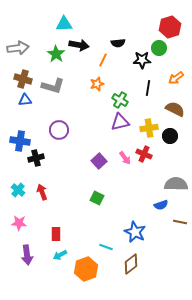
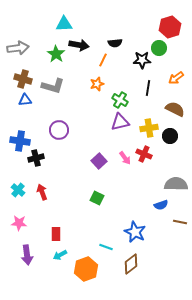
black semicircle: moved 3 px left
